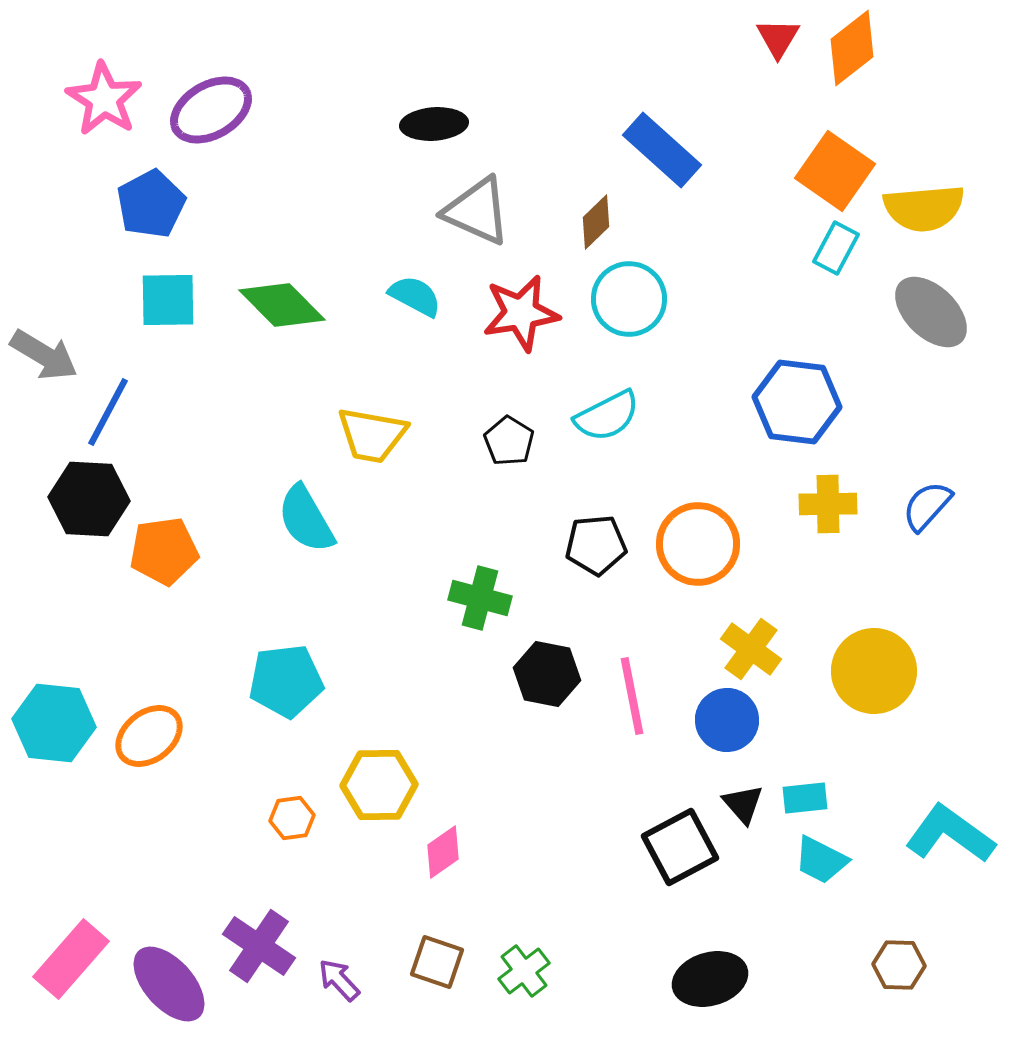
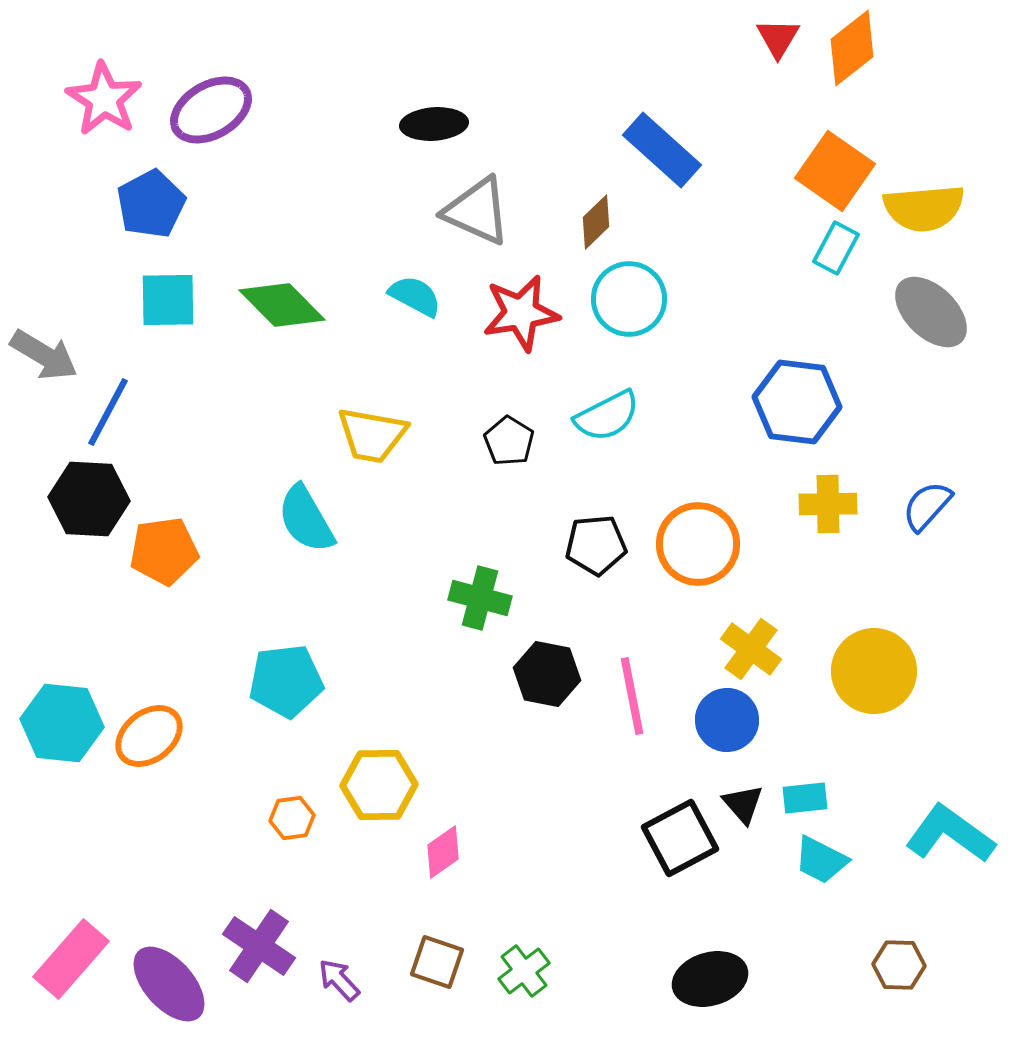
cyan hexagon at (54, 723): moved 8 px right
black square at (680, 847): moved 9 px up
